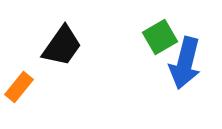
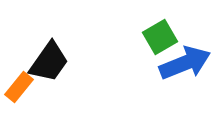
black trapezoid: moved 13 px left, 16 px down
blue arrow: rotated 126 degrees counterclockwise
